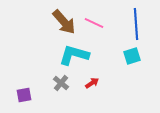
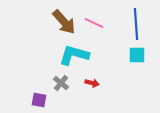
cyan square: moved 5 px right, 1 px up; rotated 18 degrees clockwise
red arrow: rotated 48 degrees clockwise
purple square: moved 15 px right, 5 px down; rotated 21 degrees clockwise
